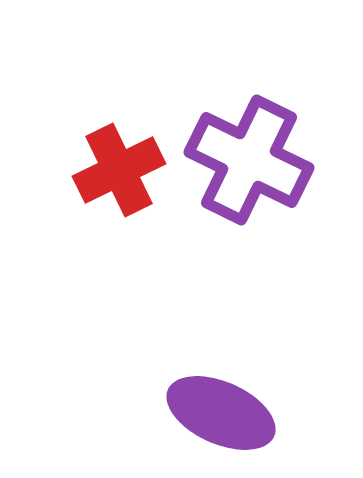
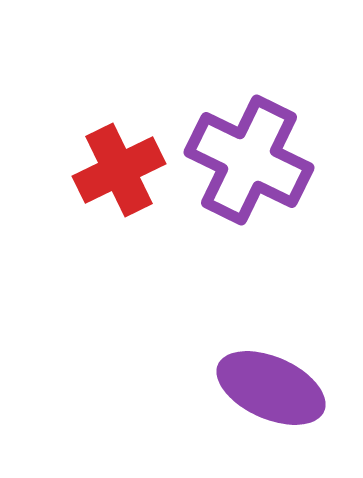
purple ellipse: moved 50 px right, 25 px up
